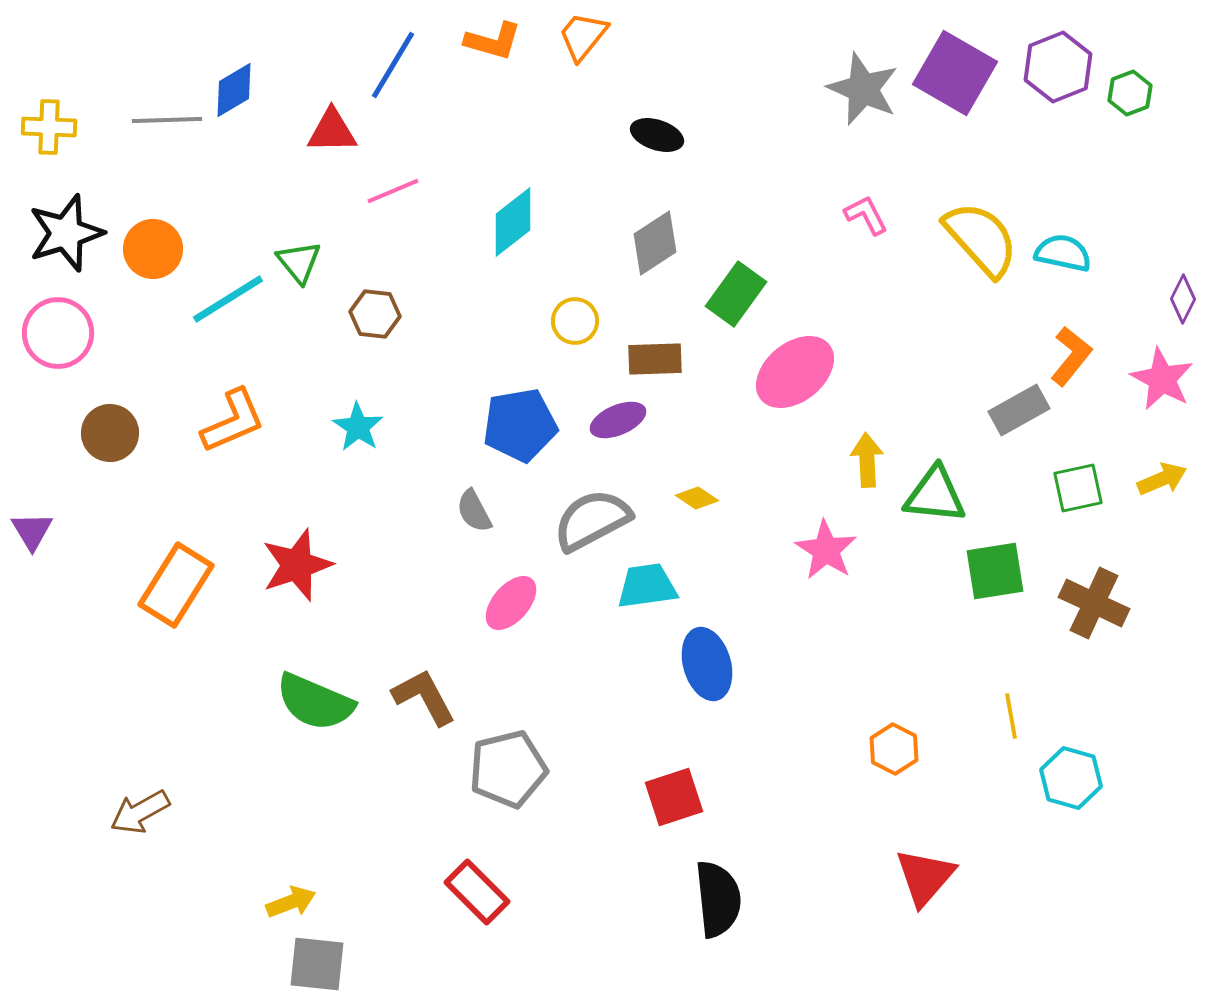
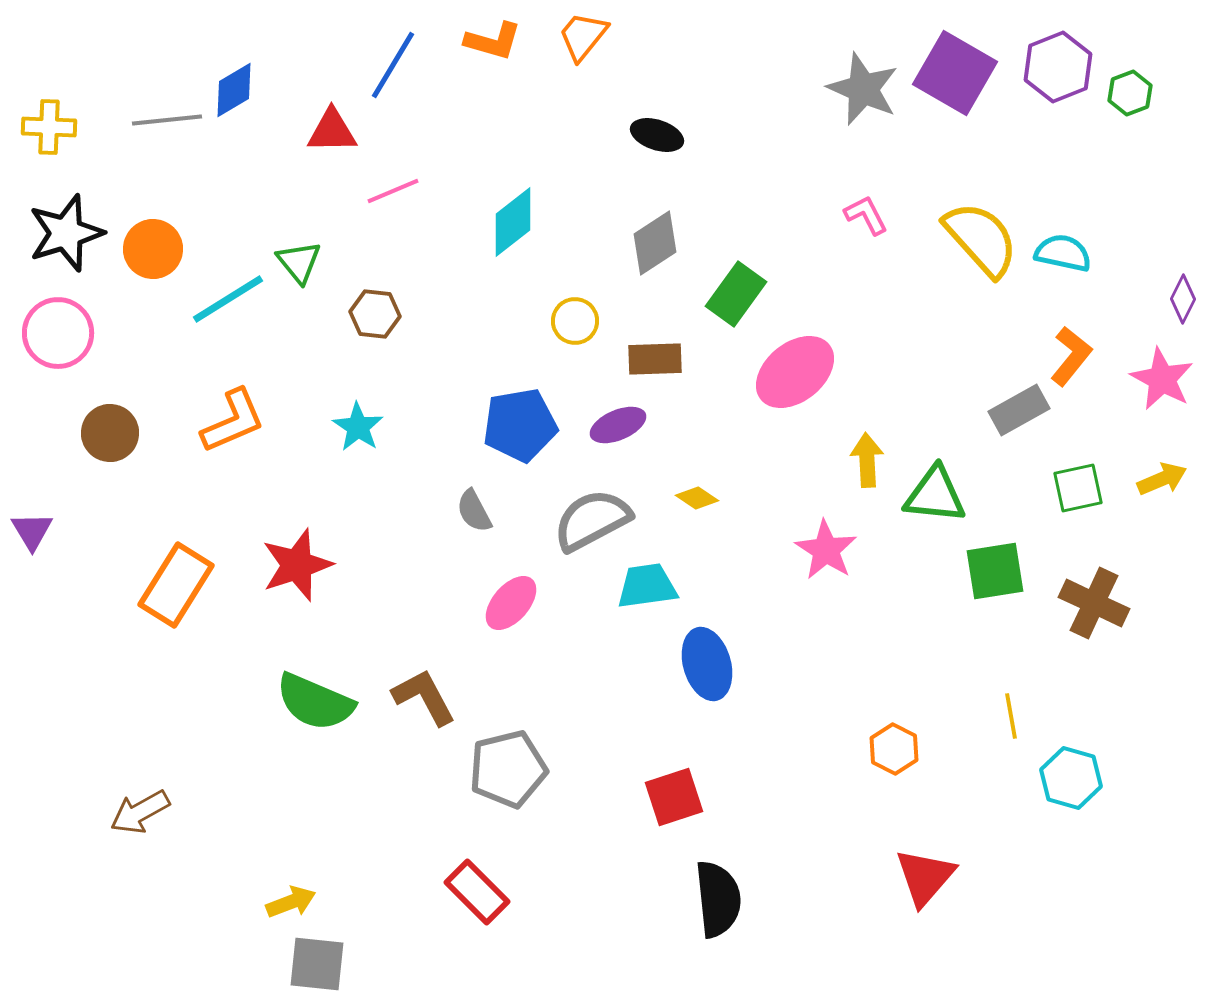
gray line at (167, 120): rotated 4 degrees counterclockwise
purple ellipse at (618, 420): moved 5 px down
